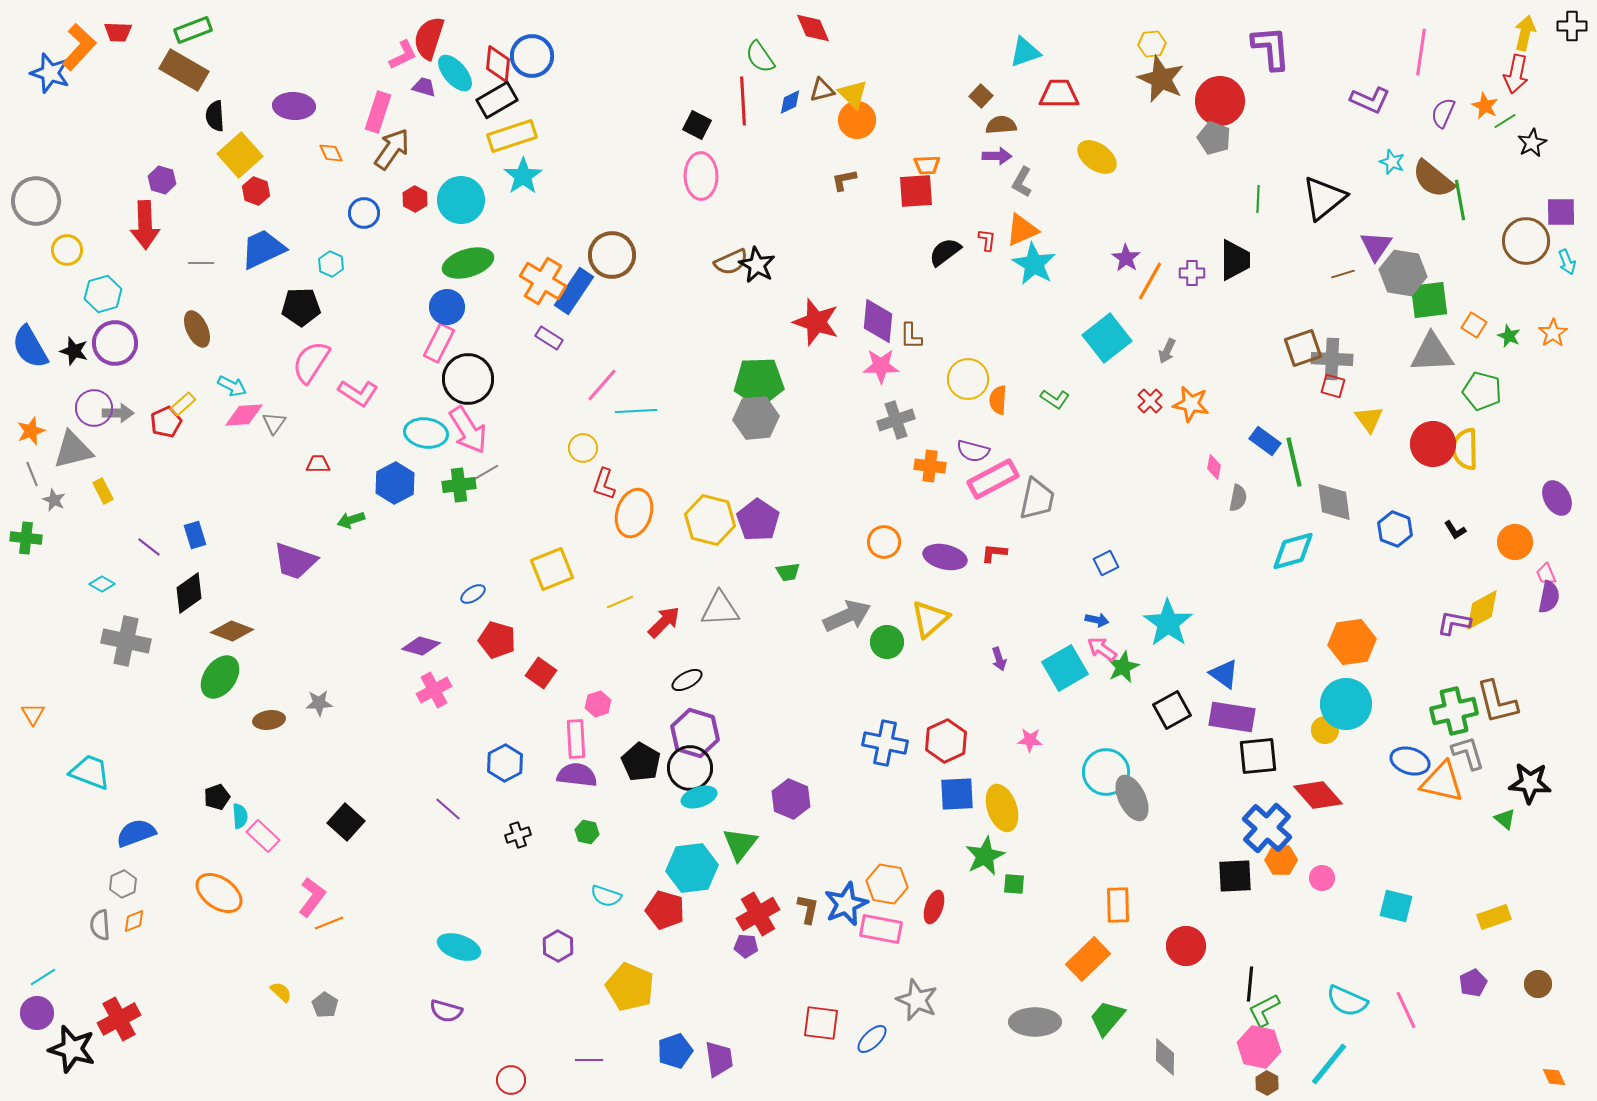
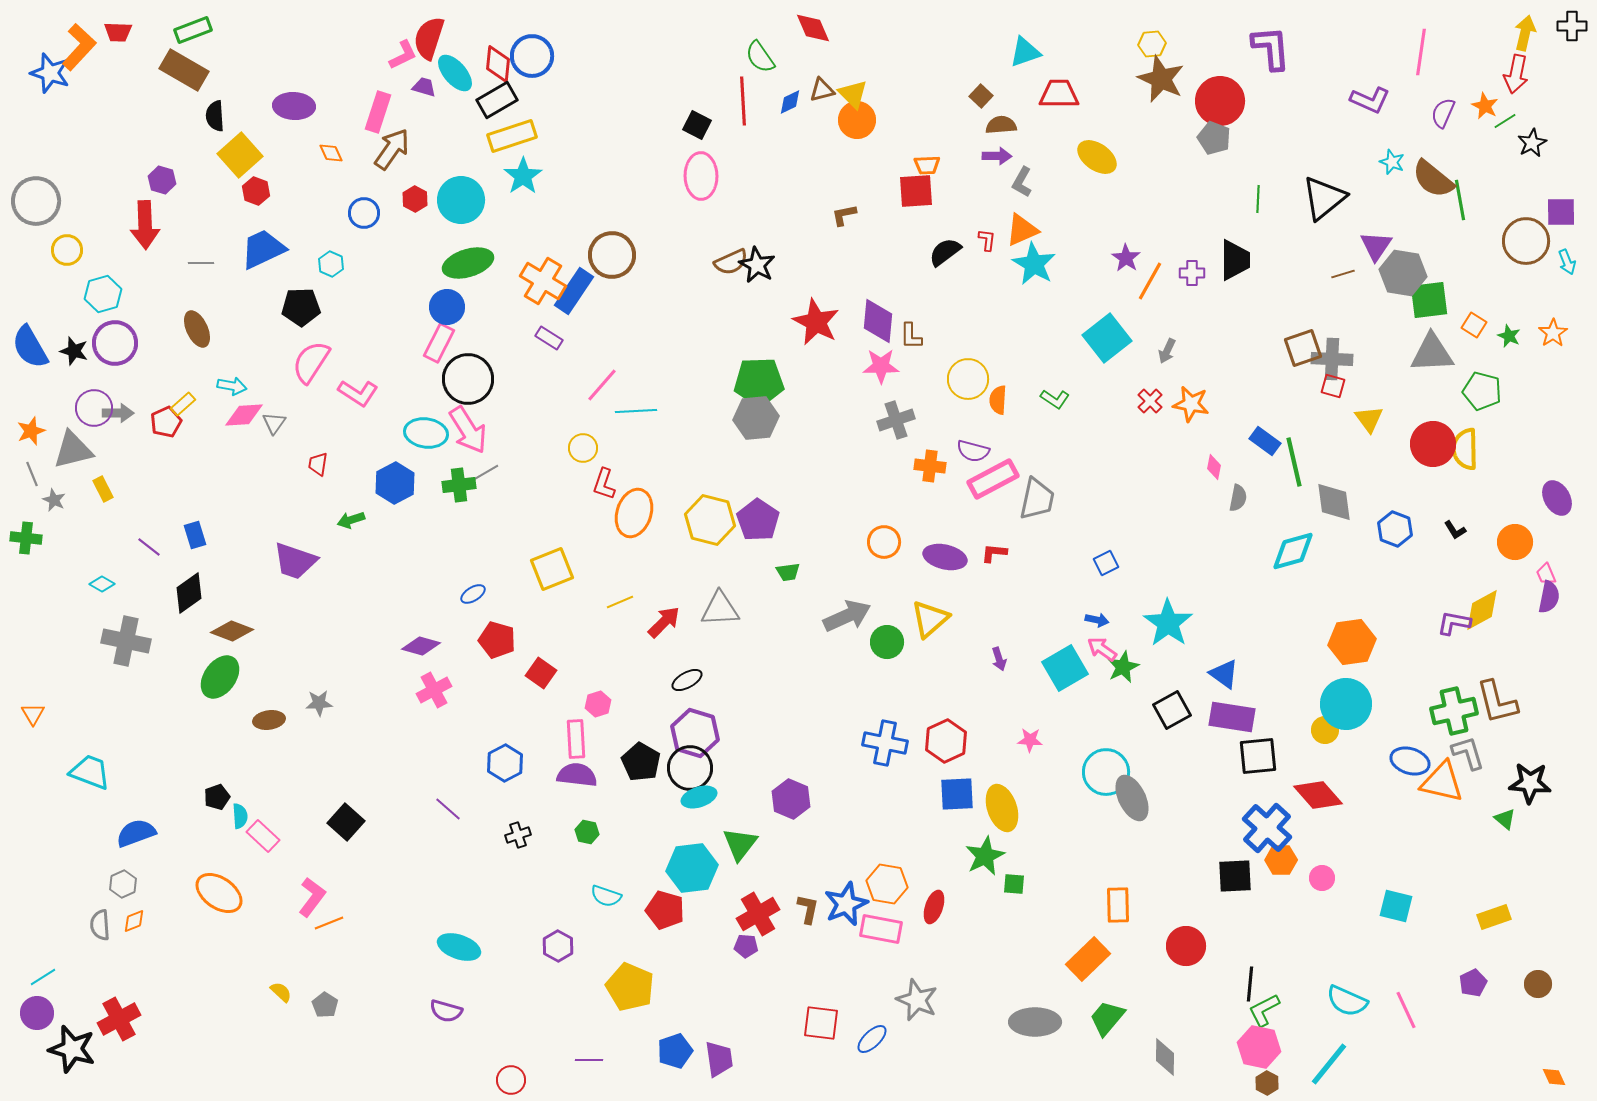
brown L-shape at (844, 180): moved 35 px down
red star at (816, 322): rotated 9 degrees clockwise
cyan arrow at (232, 386): rotated 16 degrees counterclockwise
red trapezoid at (318, 464): rotated 80 degrees counterclockwise
yellow rectangle at (103, 491): moved 2 px up
